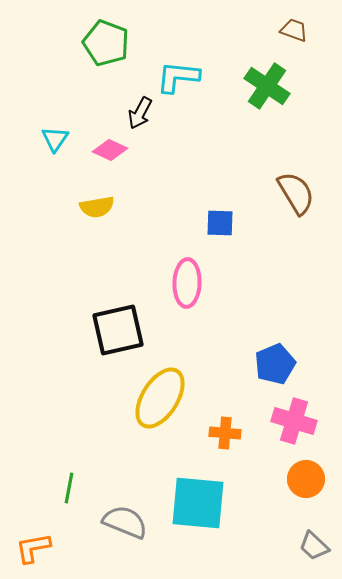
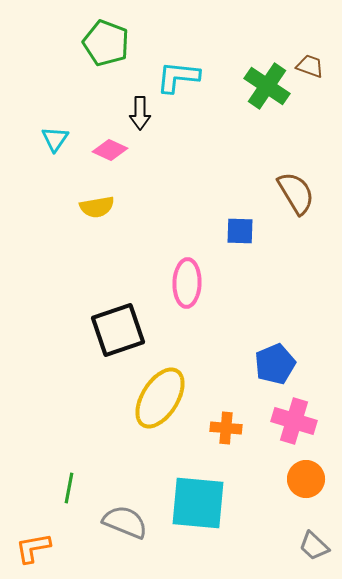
brown trapezoid: moved 16 px right, 36 px down
black arrow: rotated 28 degrees counterclockwise
blue square: moved 20 px right, 8 px down
black square: rotated 6 degrees counterclockwise
orange cross: moved 1 px right, 5 px up
